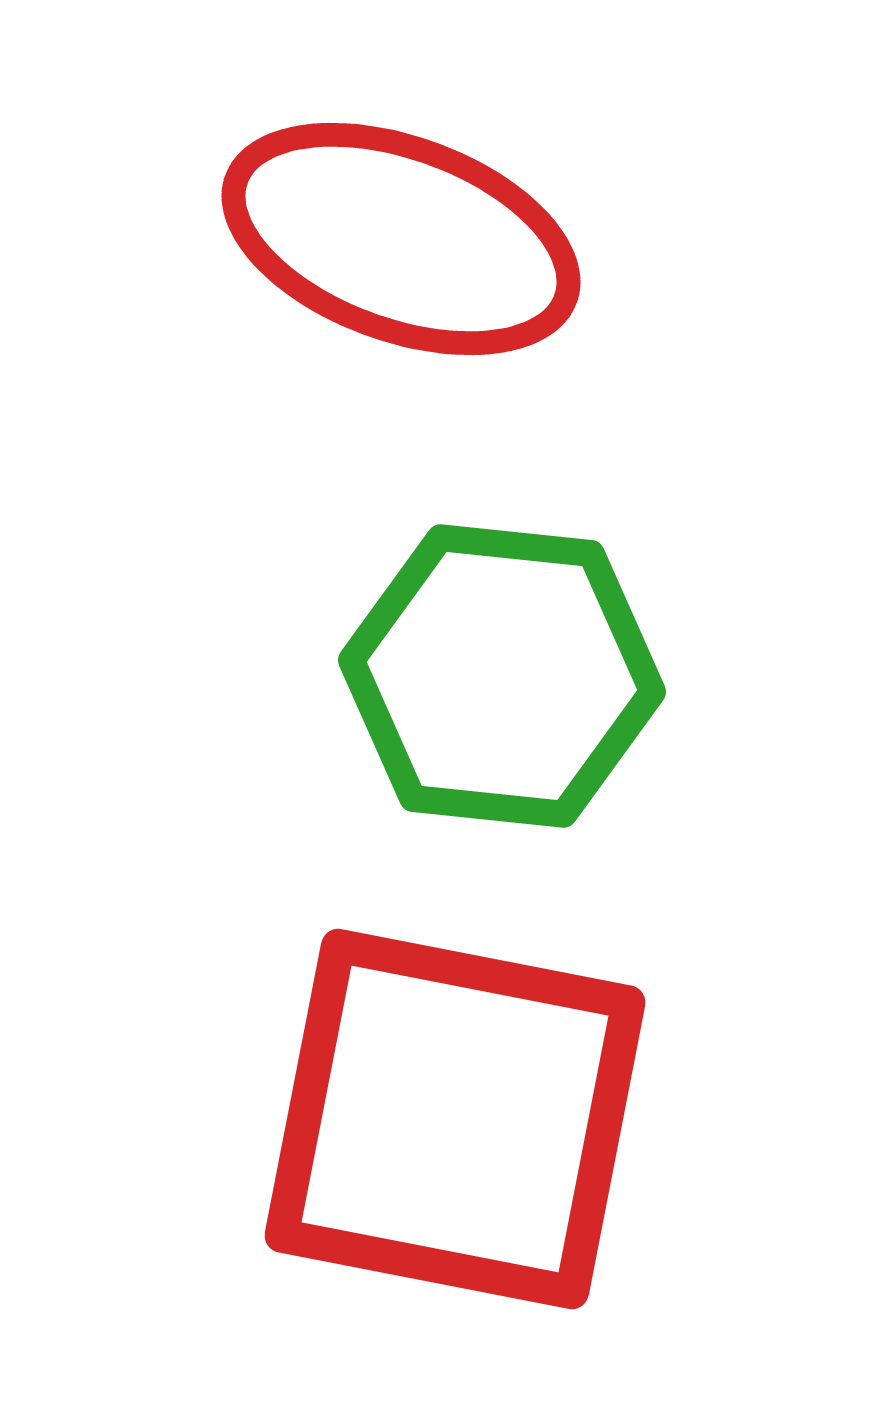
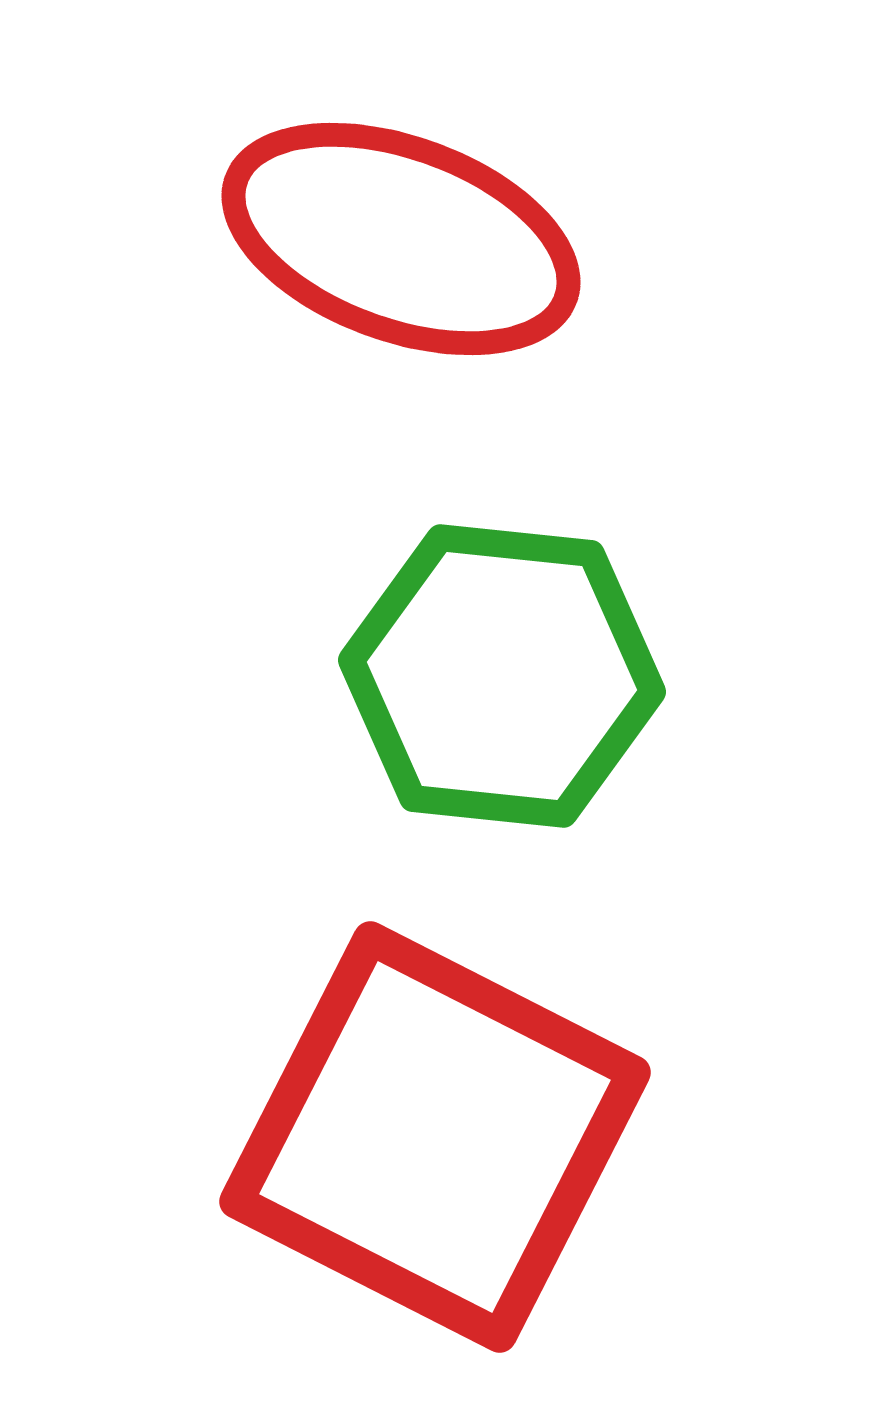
red square: moved 20 px left, 18 px down; rotated 16 degrees clockwise
